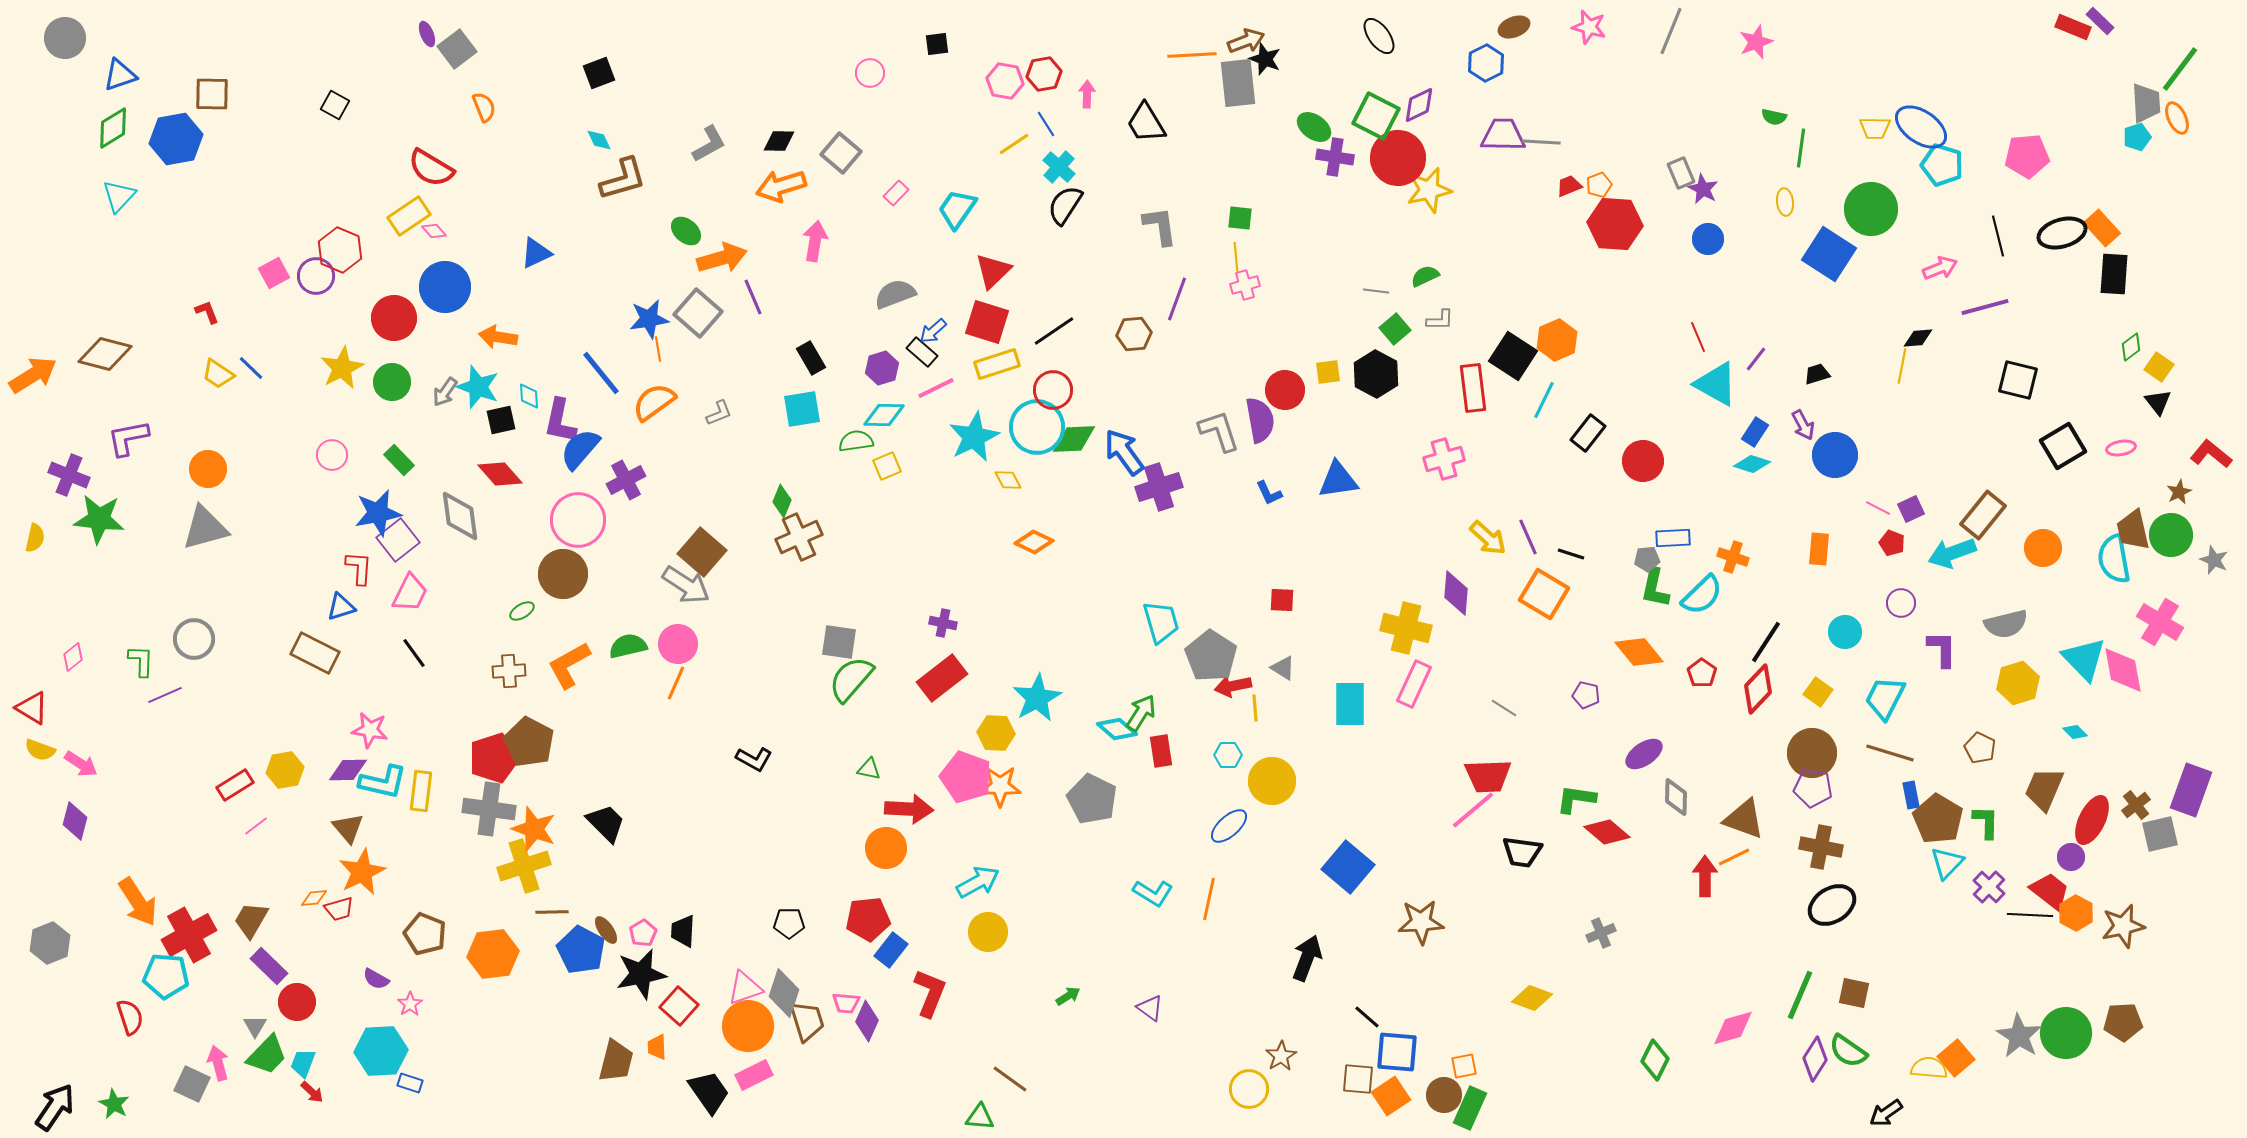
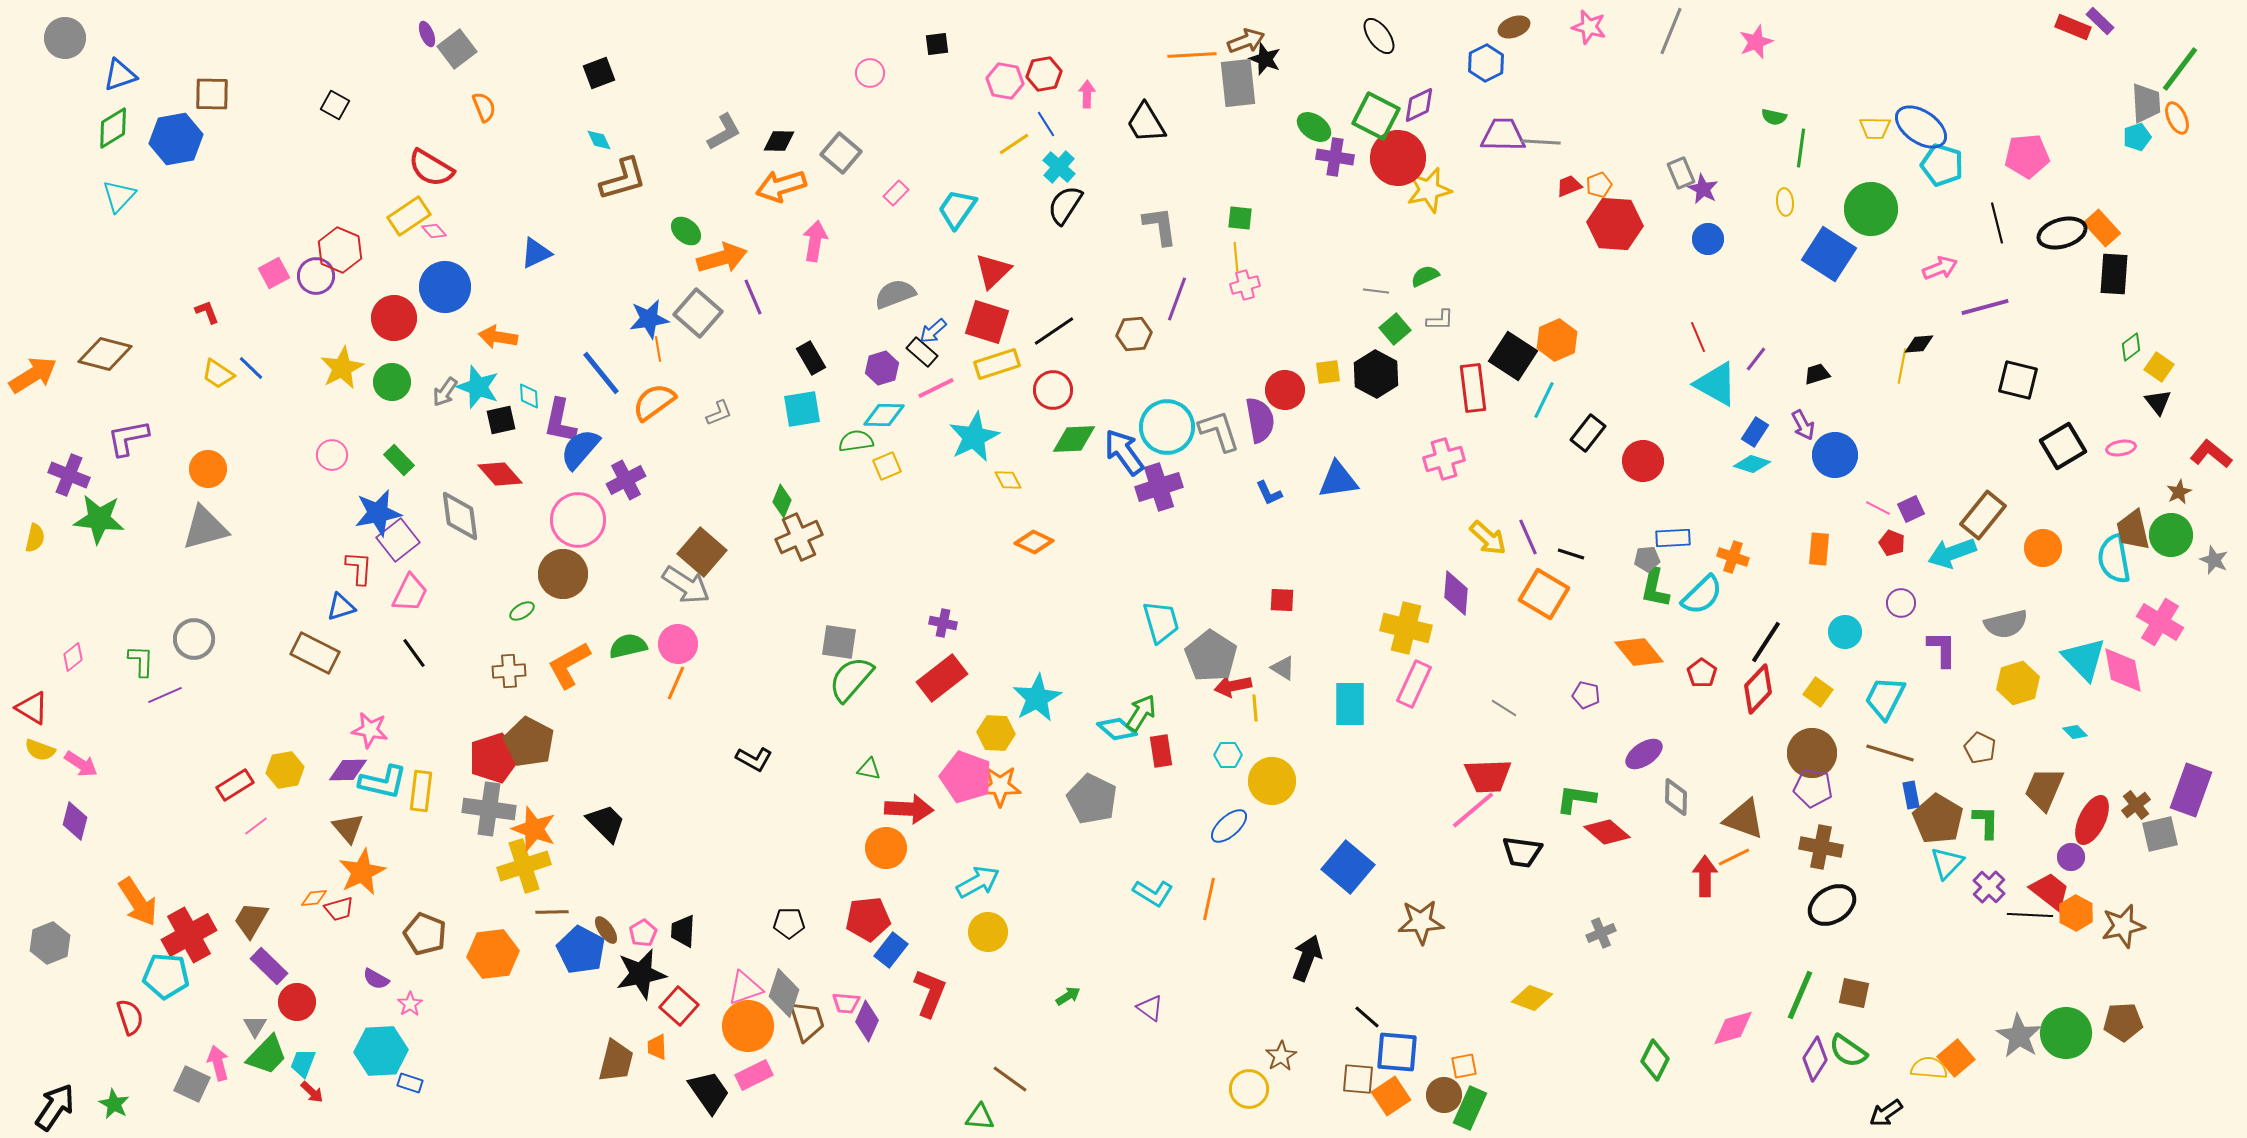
gray L-shape at (709, 144): moved 15 px right, 12 px up
black line at (1998, 236): moved 1 px left, 13 px up
black diamond at (1918, 338): moved 1 px right, 6 px down
cyan circle at (1037, 427): moved 130 px right
